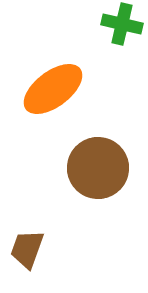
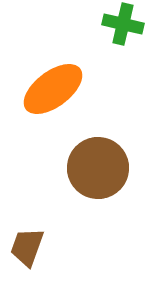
green cross: moved 1 px right
brown trapezoid: moved 2 px up
